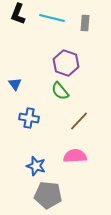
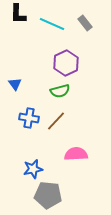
black L-shape: rotated 20 degrees counterclockwise
cyan line: moved 6 px down; rotated 10 degrees clockwise
gray rectangle: rotated 42 degrees counterclockwise
purple hexagon: rotated 15 degrees clockwise
green semicircle: rotated 66 degrees counterclockwise
brown line: moved 23 px left
pink semicircle: moved 1 px right, 2 px up
blue star: moved 3 px left, 3 px down; rotated 30 degrees counterclockwise
